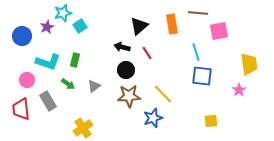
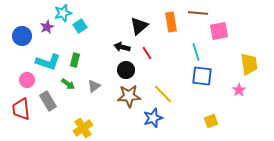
orange rectangle: moved 1 px left, 2 px up
yellow square: rotated 16 degrees counterclockwise
